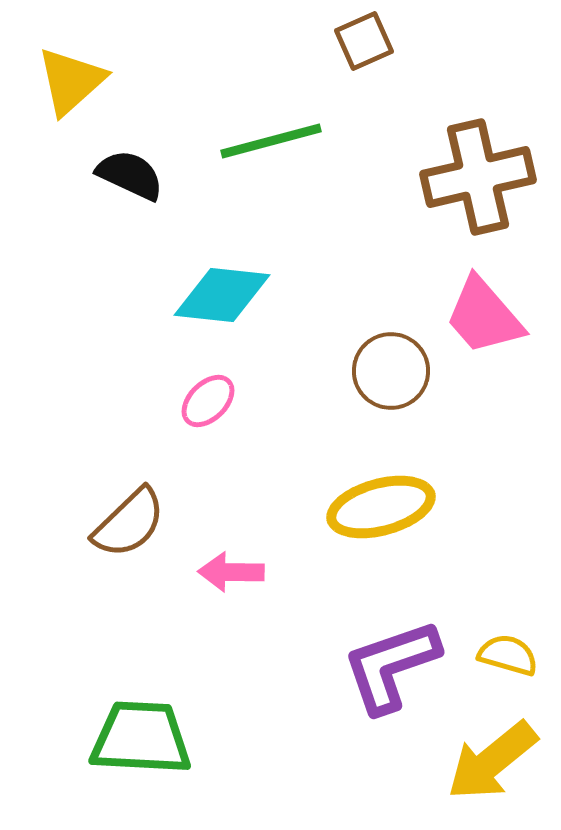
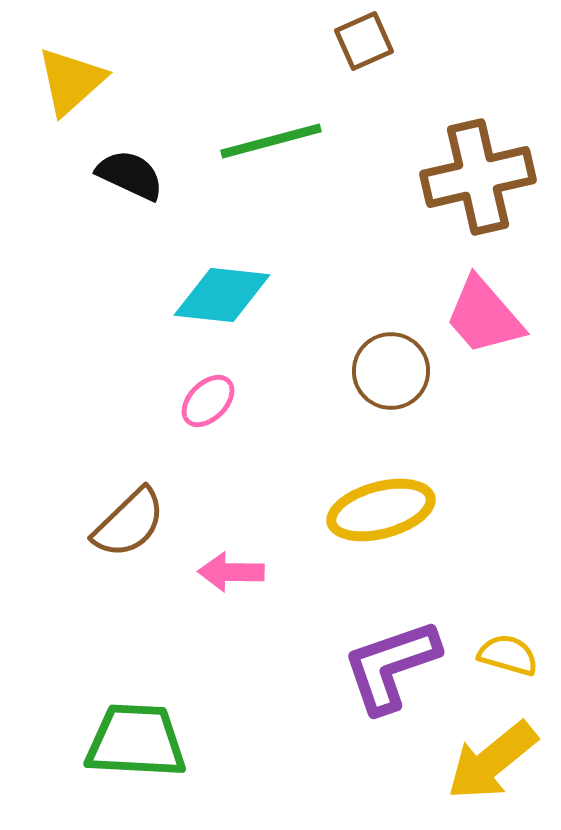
yellow ellipse: moved 3 px down
green trapezoid: moved 5 px left, 3 px down
